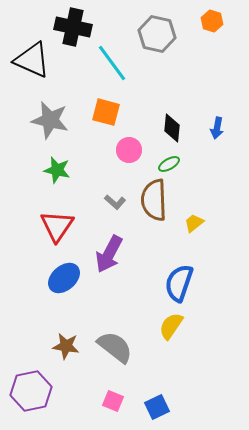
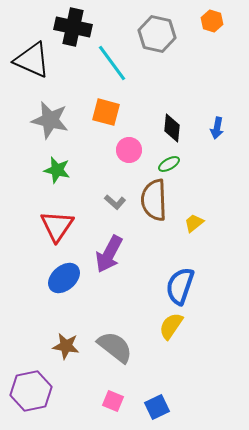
blue semicircle: moved 1 px right, 3 px down
